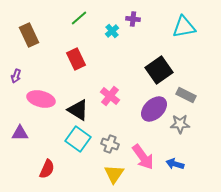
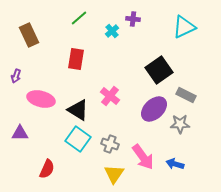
cyan triangle: rotated 15 degrees counterclockwise
red rectangle: rotated 35 degrees clockwise
